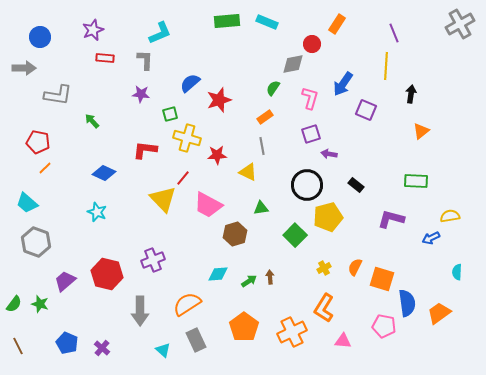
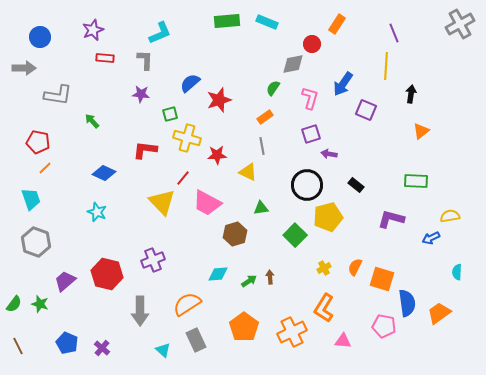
yellow triangle at (163, 199): moved 1 px left, 3 px down
cyan trapezoid at (27, 203): moved 4 px right, 4 px up; rotated 150 degrees counterclockwise
pink trapezoid at (208, 205): moved 1 px left, 2 px up
